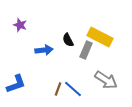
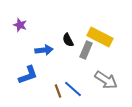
blue L-shape: moved 12 px right, 9 px up
brown line: moved 2 px down; rotated 40 degrees counterclockwise
